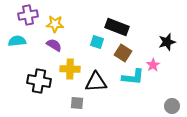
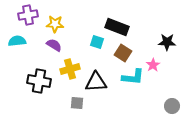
black star: rotated 18 degrees clockwise
yellow cross: rotated 18 degrees counterclockwise
